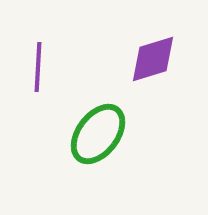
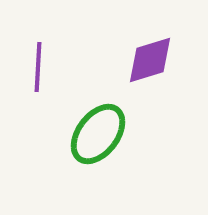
purple diamond: moved 3 px left, 1 px down
